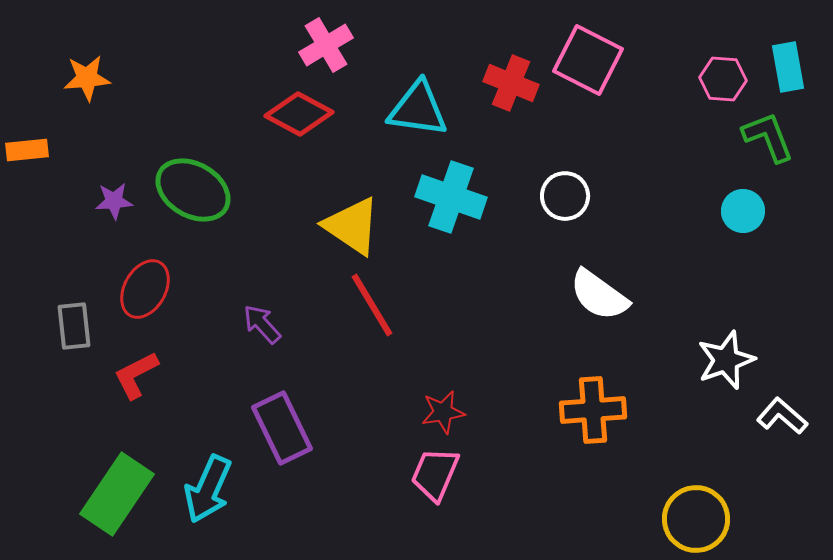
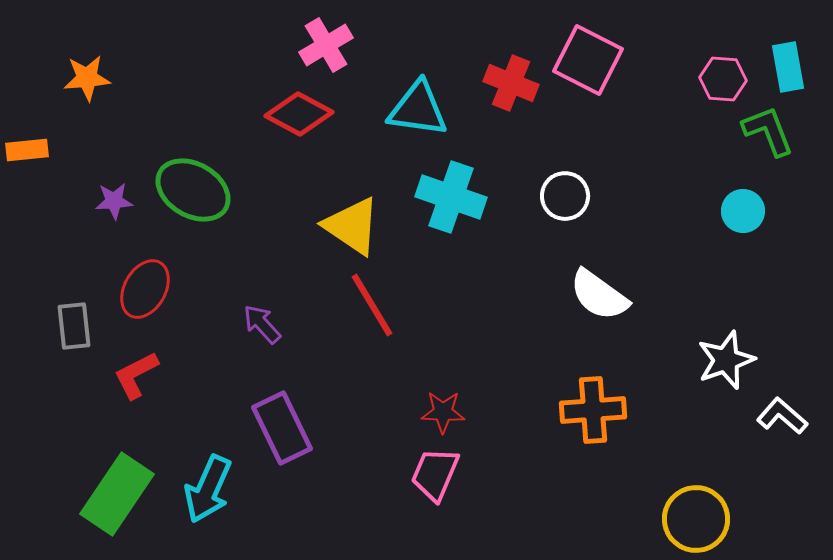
green L-shape: moved 6 px up
red star: rotated 12 degrees clockwise
